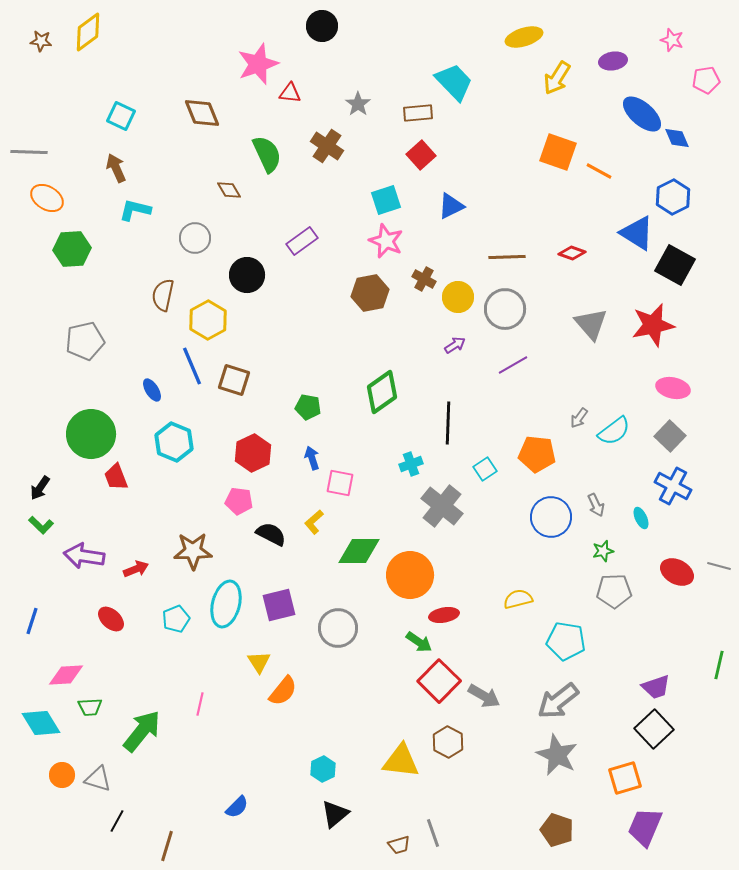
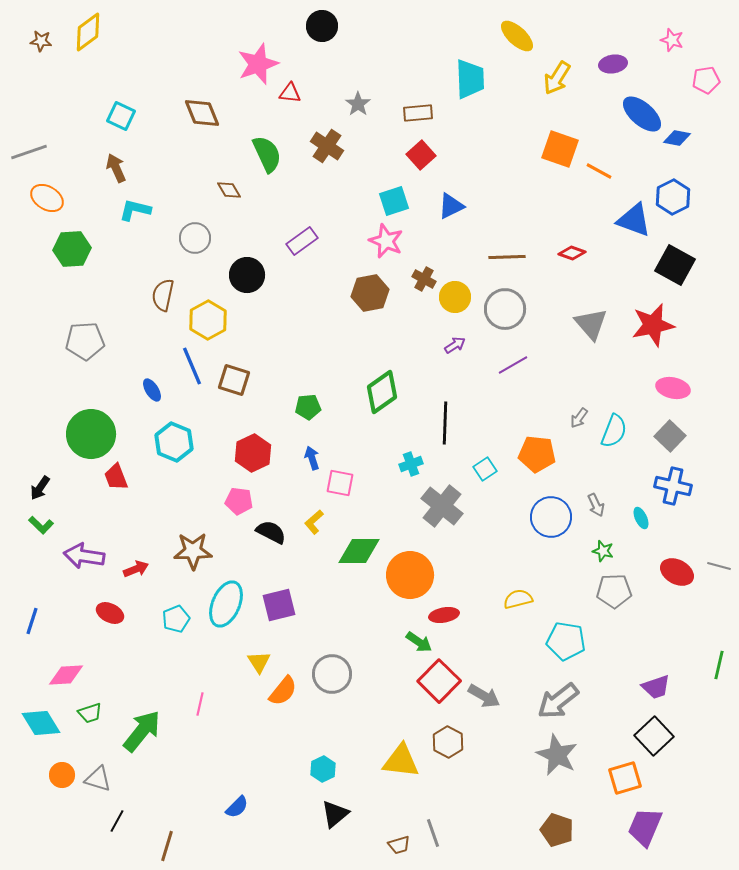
yellow ellipse at (524, 37): moved 7 px left, 1 px up; rotated 60 degrees clockwise
purple ellipse at (613, 61): moved 3 px down
cyan trapezoid at (454, 82): moved 16 px right, 3 px up; rotated 42 degrees clockwise
blue diamond at (677, 138): rotated 56 degrees counterclockwise
gray line at (29, 152): rotated 21 degrees counterclockwise
orange square at (558, 152): moved 2 px right, 3 px up
cyan square at (386, 200): moved 8 px right, 1 px down
blue triangle at (637, 233): moved 3 px left, 13 px up; rotated 12 degrees counterclockwise
yellow circle at (458, 297): moved 3 px left
gray pentagon at (85, 341): rotated 9 degrees clockwise
green pentagon at (308, 407): rotated 15 degrees counterclockwise
black line at (448, 423): moved 3 px left
cyan semicircle at (614, 431): rotated 32 degrees counterclockwise
blue cross at (673, 486): rotated 15 degrees counterclockwise
black semicircle at (271, 534): moved 2 px up
green star at (603, 551): rotated 30 degrees clockwise
cyan ellipse at (226, 604): rotated 9 degrees clockwise
red ellipse at (111, 619): moved 1 px left, 6 px up; rotated 16 degrees counterclockwise
gray circle at (338, 628): moved 6 px left, 46 px down
green trapezoid at (90, 707): moved 6 px down; rotated 15 degrees counterclockwise
black square at (654, 729): moved 7 px down
